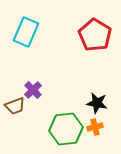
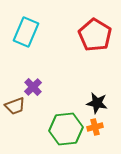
purple cross: moved 3 px up
